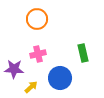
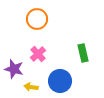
pink cross: rotated 28 degrees counterclockwise
purple star: rotated 12 degrees clockwise
blue circle: moved 3 px down
yellow arrow: rotated 128 degrees counterclockwise
